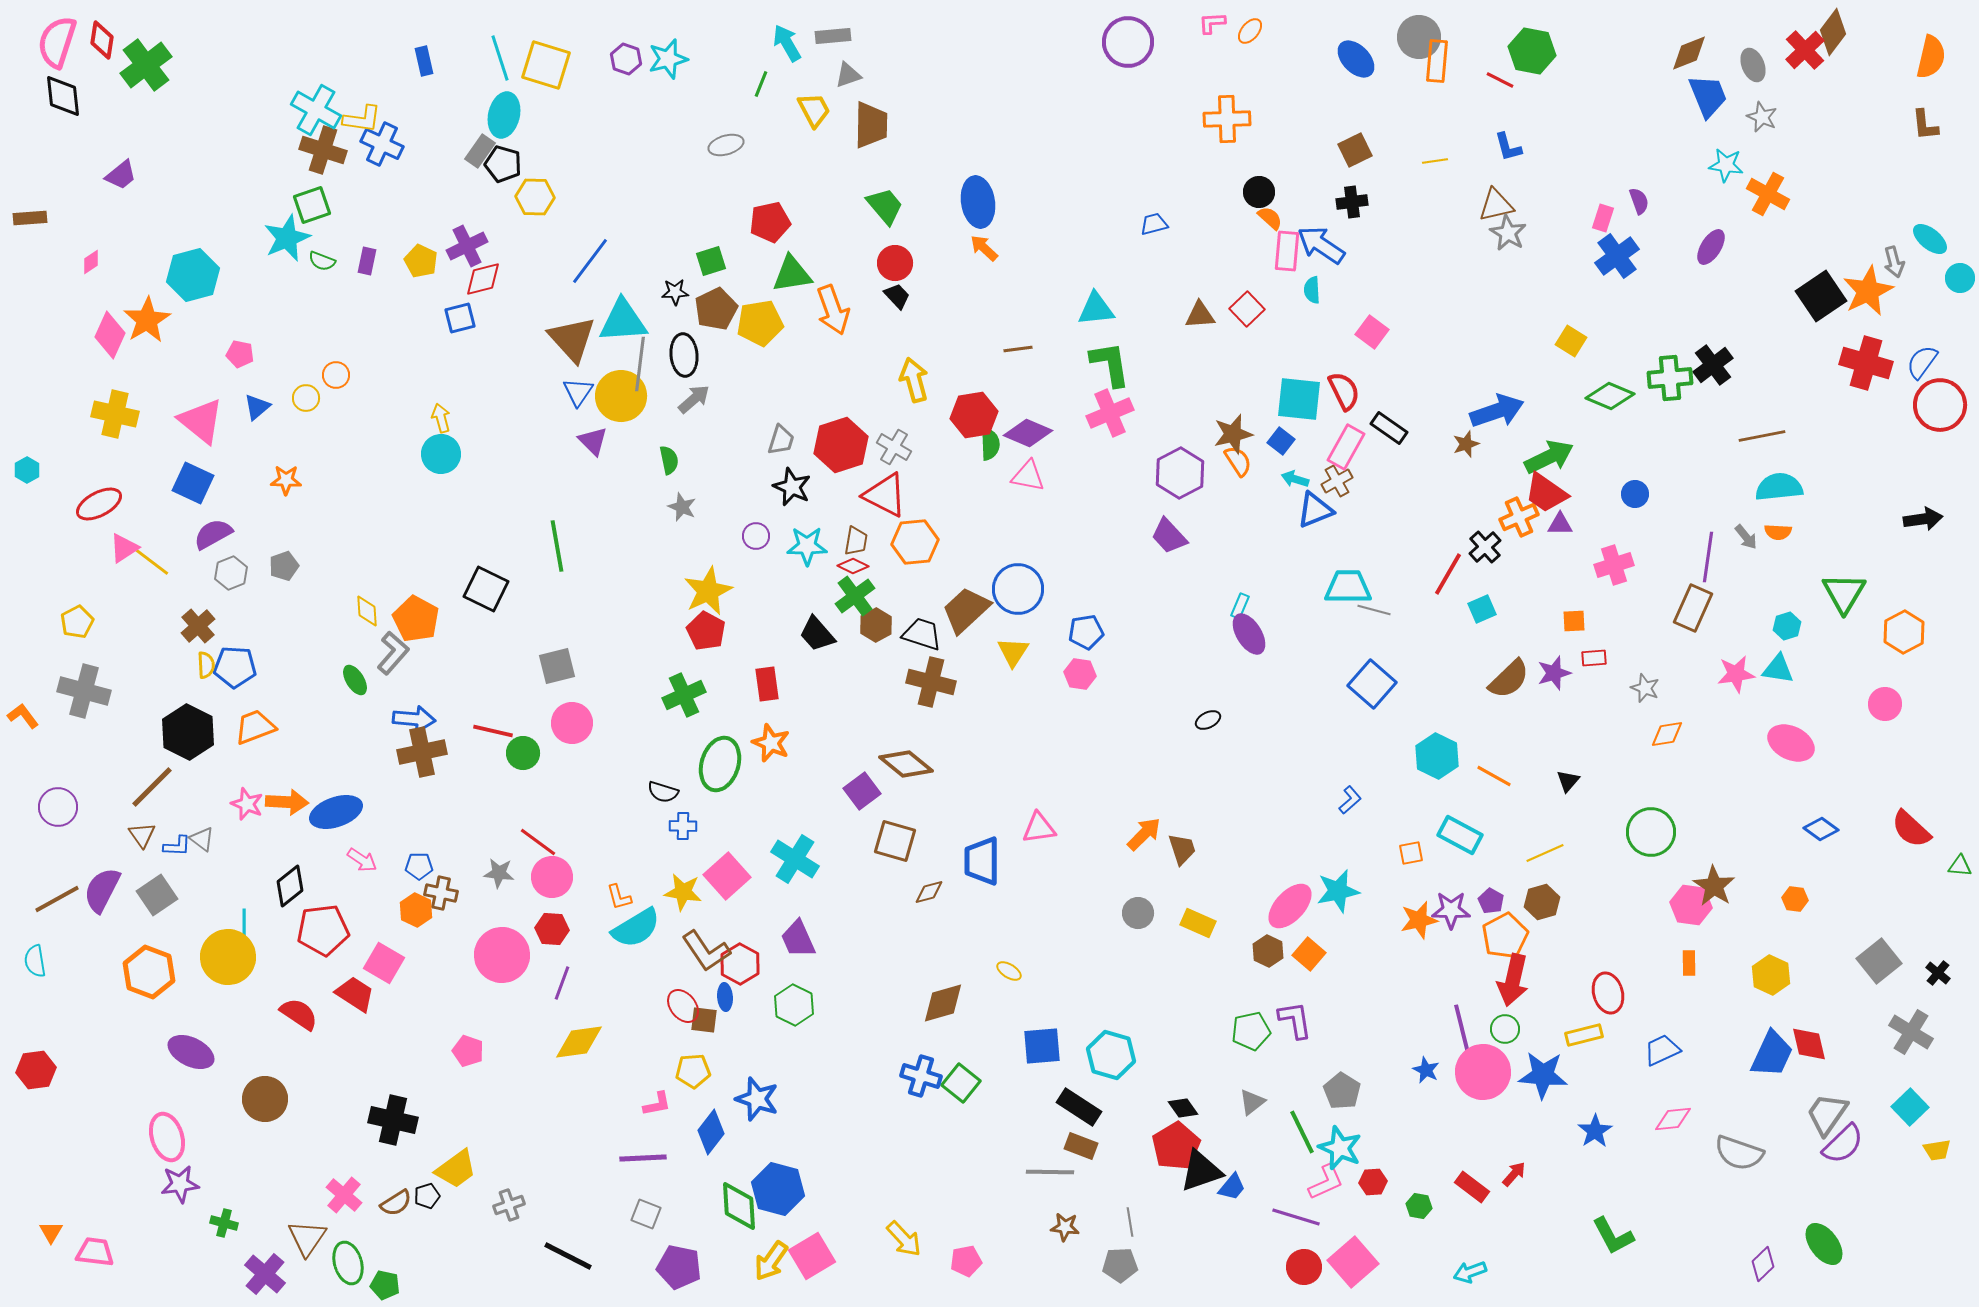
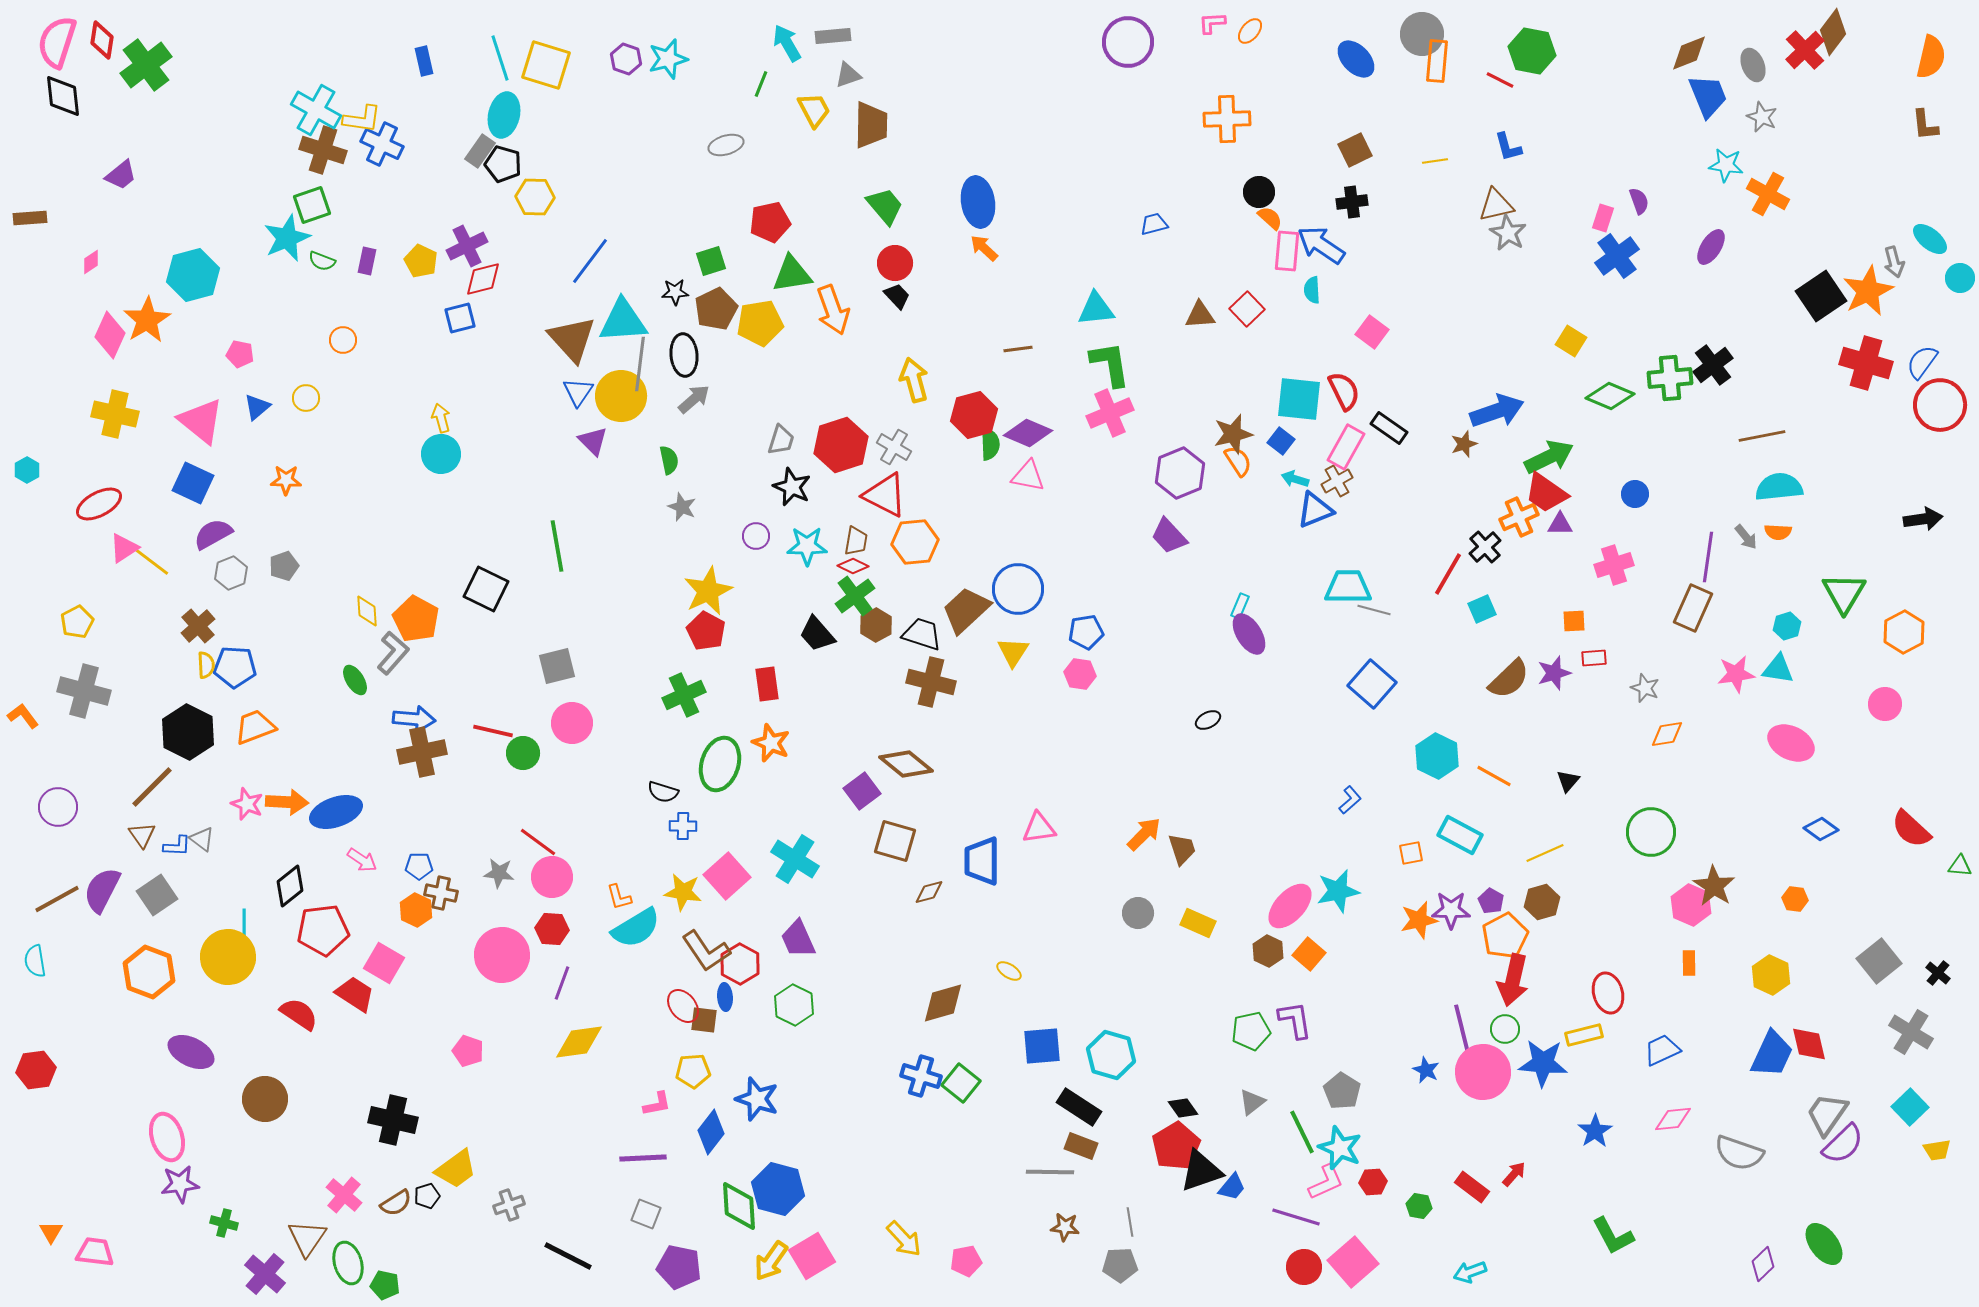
gray circle at (1419, 37): moved 3 px right, 3 px up
orange circle at (336, 375): moved 7 px right, 35 px up
red hexagon at (974, 415): rotated 6 degrees counterclockwise
brown star at (1466, 444): moved 2 px left
purple hexagon at (1180, 473): rotated 6 degrees clockwise
pink hexagon at (1691, 905): rotated 15 degrees clockwise
blue star at (1543, 1075): moved 12 px up
